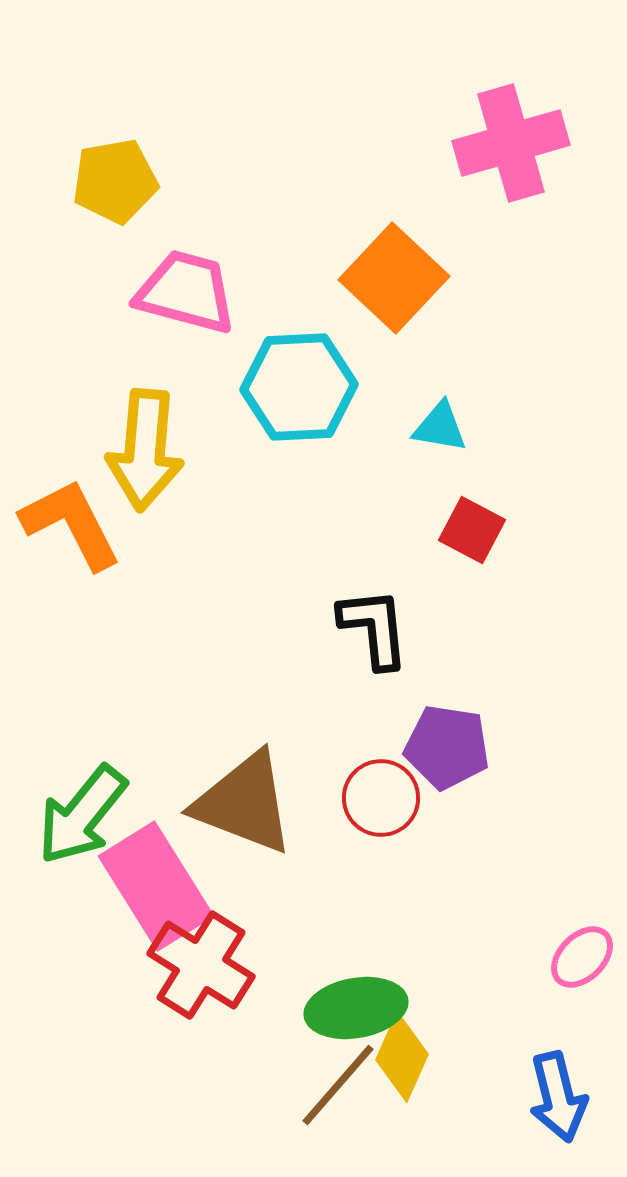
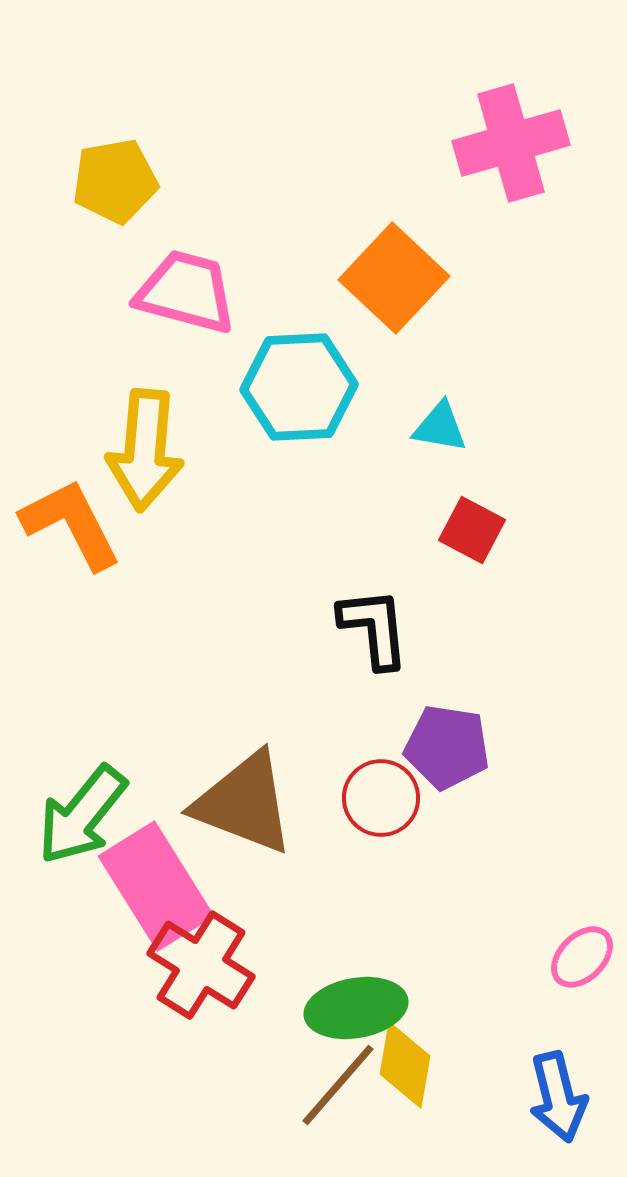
yellow diamond: moved 3 px right, 8 px down; rotated 14 degrees counterclockwise
